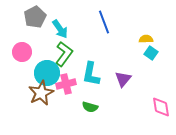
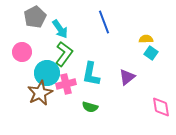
purple triangle: moved 4 px right, 2 px up; rotated 12 degrees clockwise
brown star: moved 1 px left
